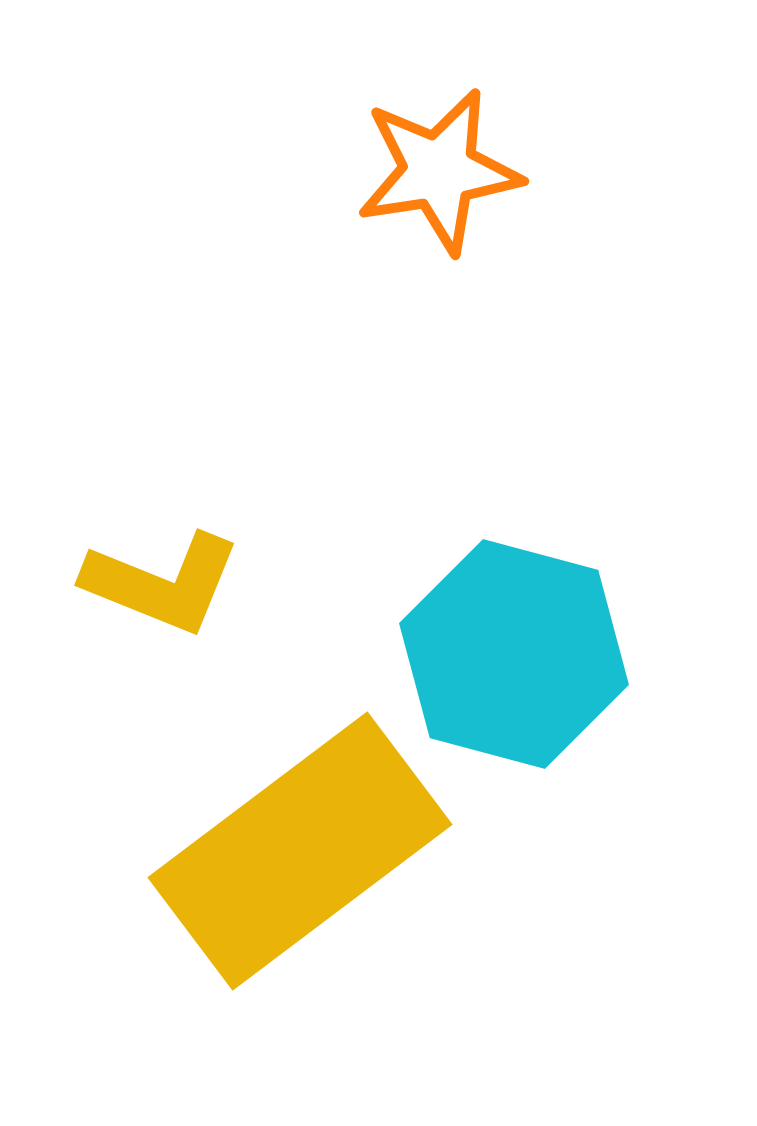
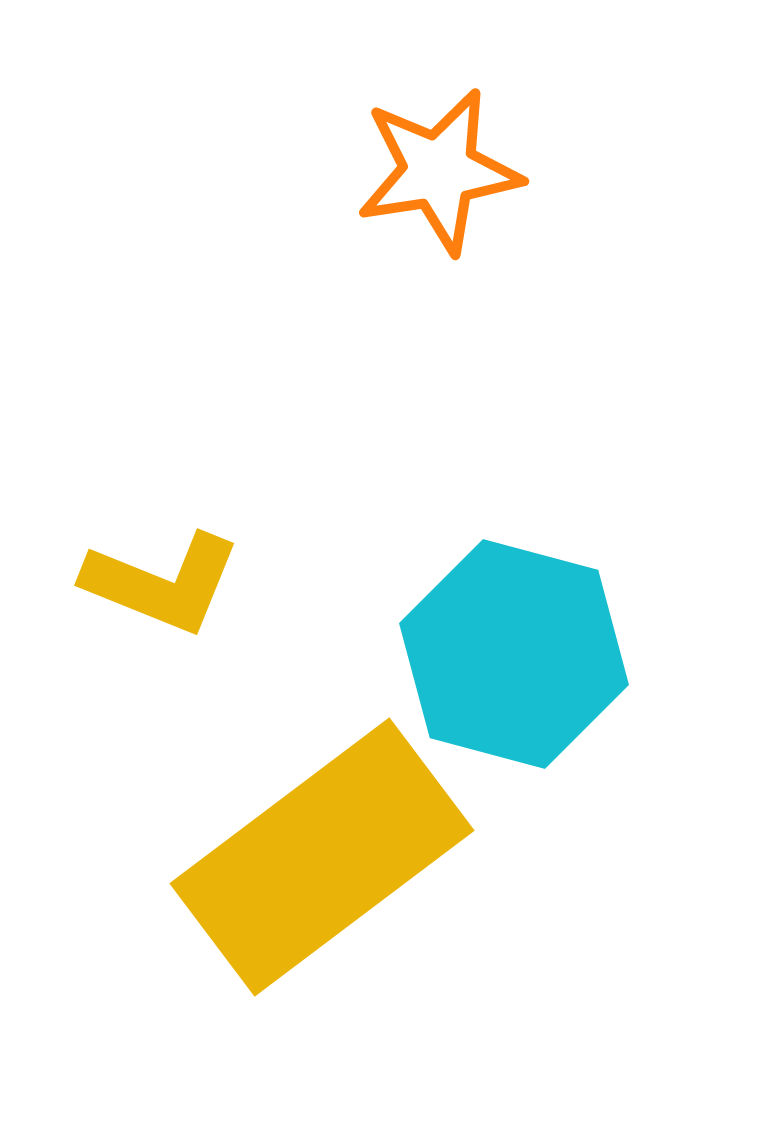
yellow rectangle: moved 22 px right, 6 px down
